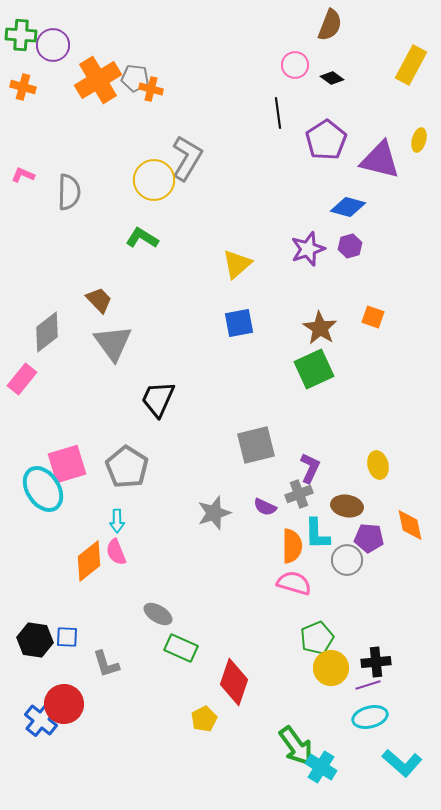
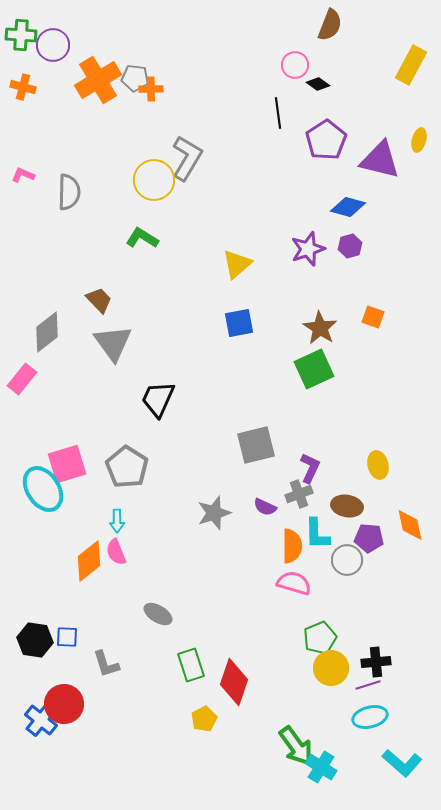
black diamond at (332, 78): moved 14 px left, 6 px down
orange cross at (151, 89): rotated 15 degrees counterclockwise
green pentagon at (317, 638): moved 3 px right
green rectangle at (181, 648): moved 10 px right, 17 px down; rotated 48 degrees clockwise
